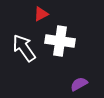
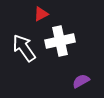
white cross: rotated 20 degrees counterclockwise
purple semicircle: moved 2 px right, 3 px up
